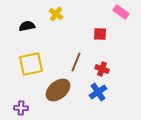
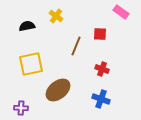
yellow cross: moved 2 px down
brown line: moved 16 px up
blue cross: moved 3 px right, 7 px down; rotated 36 degrees counterclockwise
